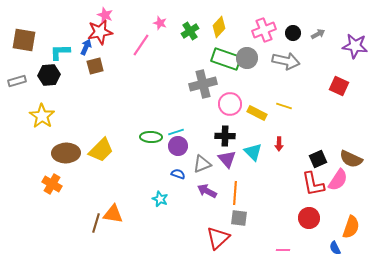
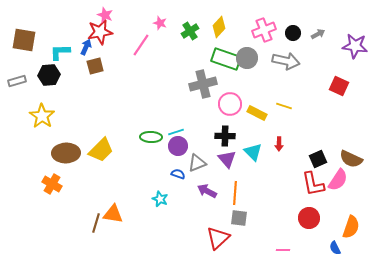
gray triangle at (202, 164): moved 5 px left, 1 px up
